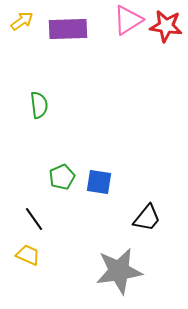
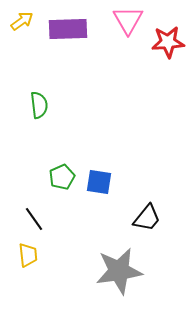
pink triangle: rotated 28 degrees counterclockwise
red star: moved 2 px right, 16 px down; rotated 12 degrees counterclockwise
yellow trapezoid: rotated 60 degrees clockwise
